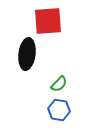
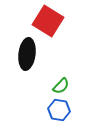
red square: rotated 36 degrees clockwise
green semicircle: moved 2 px right, 2 px down
